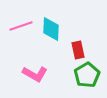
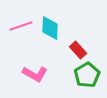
cyan diamond: moved 1 px left, 1 px up
red rectangle: rotated 30 degrees counterclockwise
